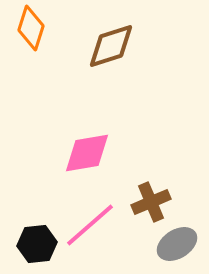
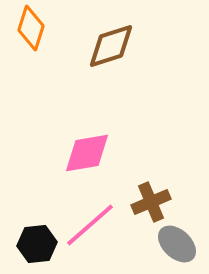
gray ellipse: rotated 75 degrees clockwise
